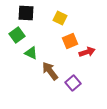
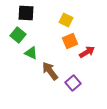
yellow square: moved 6 px right, 2 px down
green square: moved 1 px right; rotated 14 degrees counterclockwise
red arrow: rotated 14 degrees counterclockwise
